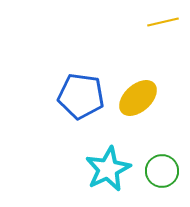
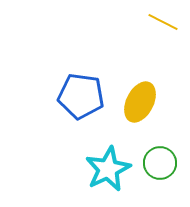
yellow line: rotated 40 degrees clockwise
yellow ellipse: moved 2 px right, 4 px down; rotated 21 degrees counterclockwise
green circle: moved 2 px left, 8 px up
